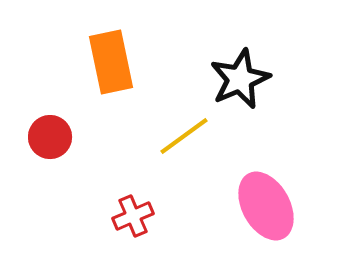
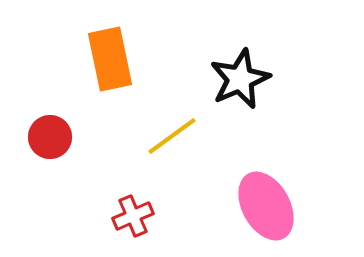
orange rectangle: moved 1 px left, 3 px up
yellow line: moved 12 px left
